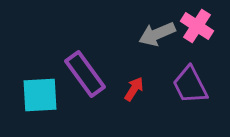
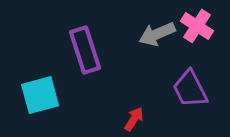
purple rectangle: moved 24 px up; rotated 18 degrees clockwise
purple trapezoid: moved 4 px down
red arrow: moved 30 px down
cyan square: rotated 12 degrees counterclockwise
